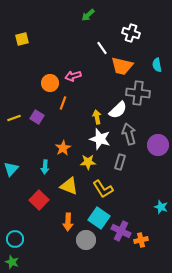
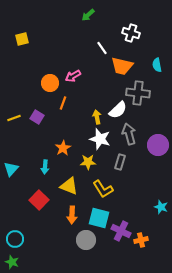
pink arrow: rotated 14 degrees counterclockwise
cyan square: rotated 20 degrees counterclockwise
orange arrow: moved 4 px right, 7 px up
